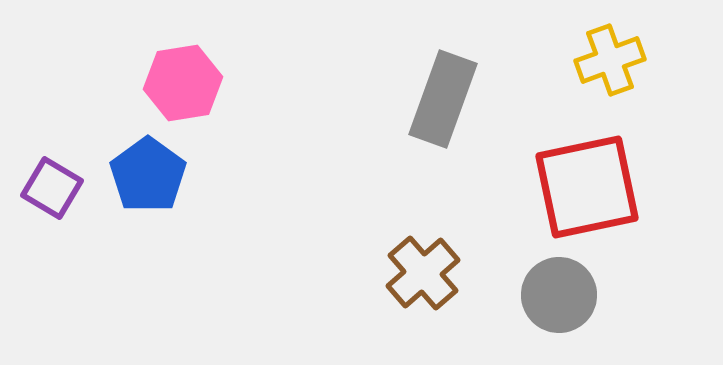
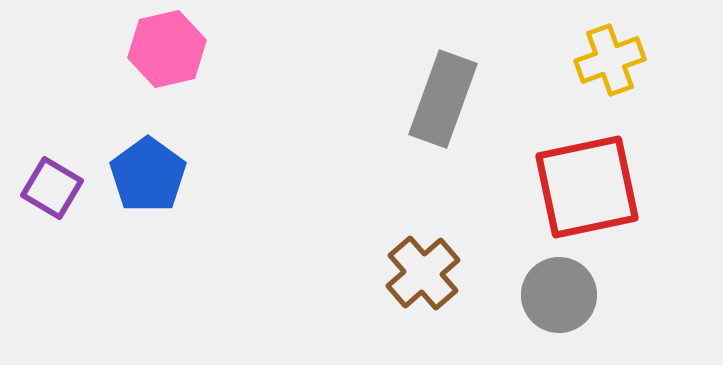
pink hexagon: moved 16 px left, 34 px up; rotated 4 degrees counterclockwise
